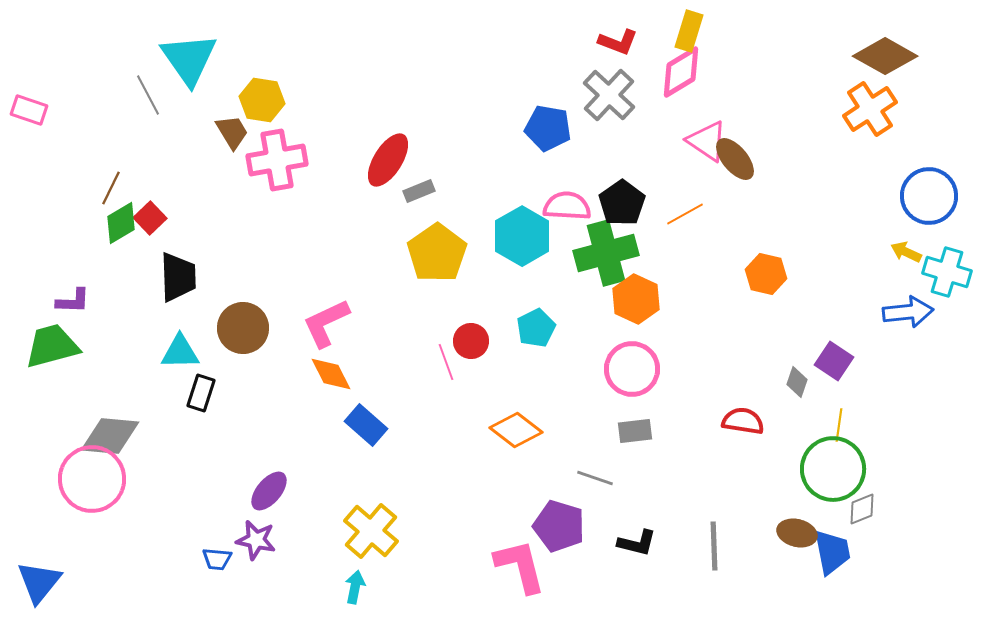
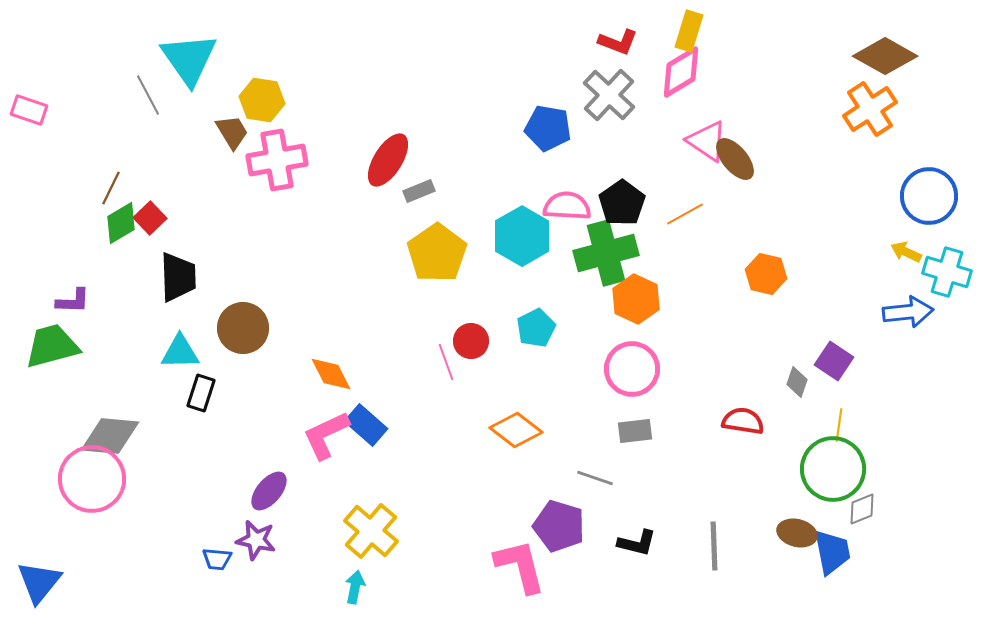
pink L-shape at (326, 323): moved 112 px down
